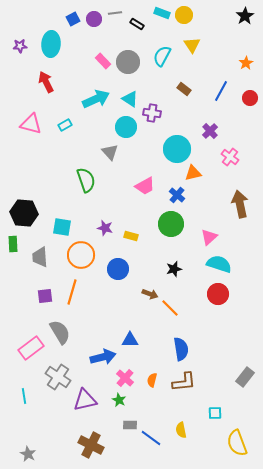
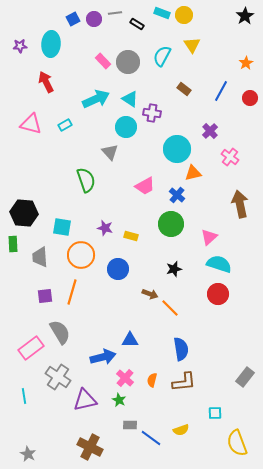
yellow semicircle at (181, 430): rotated 98 degrees counterclockwise
brown cross at (91, 445): moved 1 px left, 2 px down
